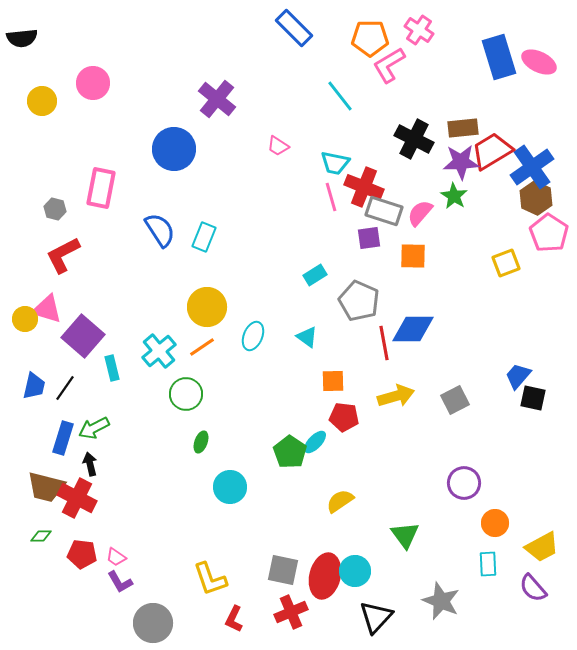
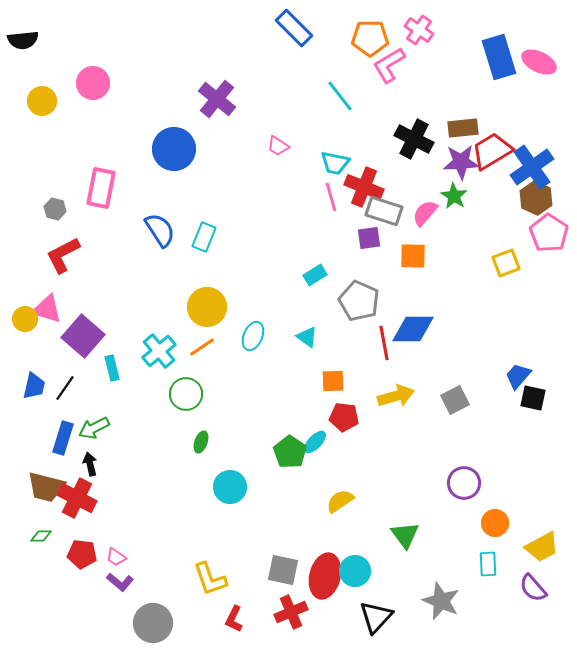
black semicircle at (22, 38): moved 1 px right, 2 px down
pink semicircle at (420, 213): moved 5 px right
purple L-shape at (120, 582): rotated 20 degrees counterclockwise
